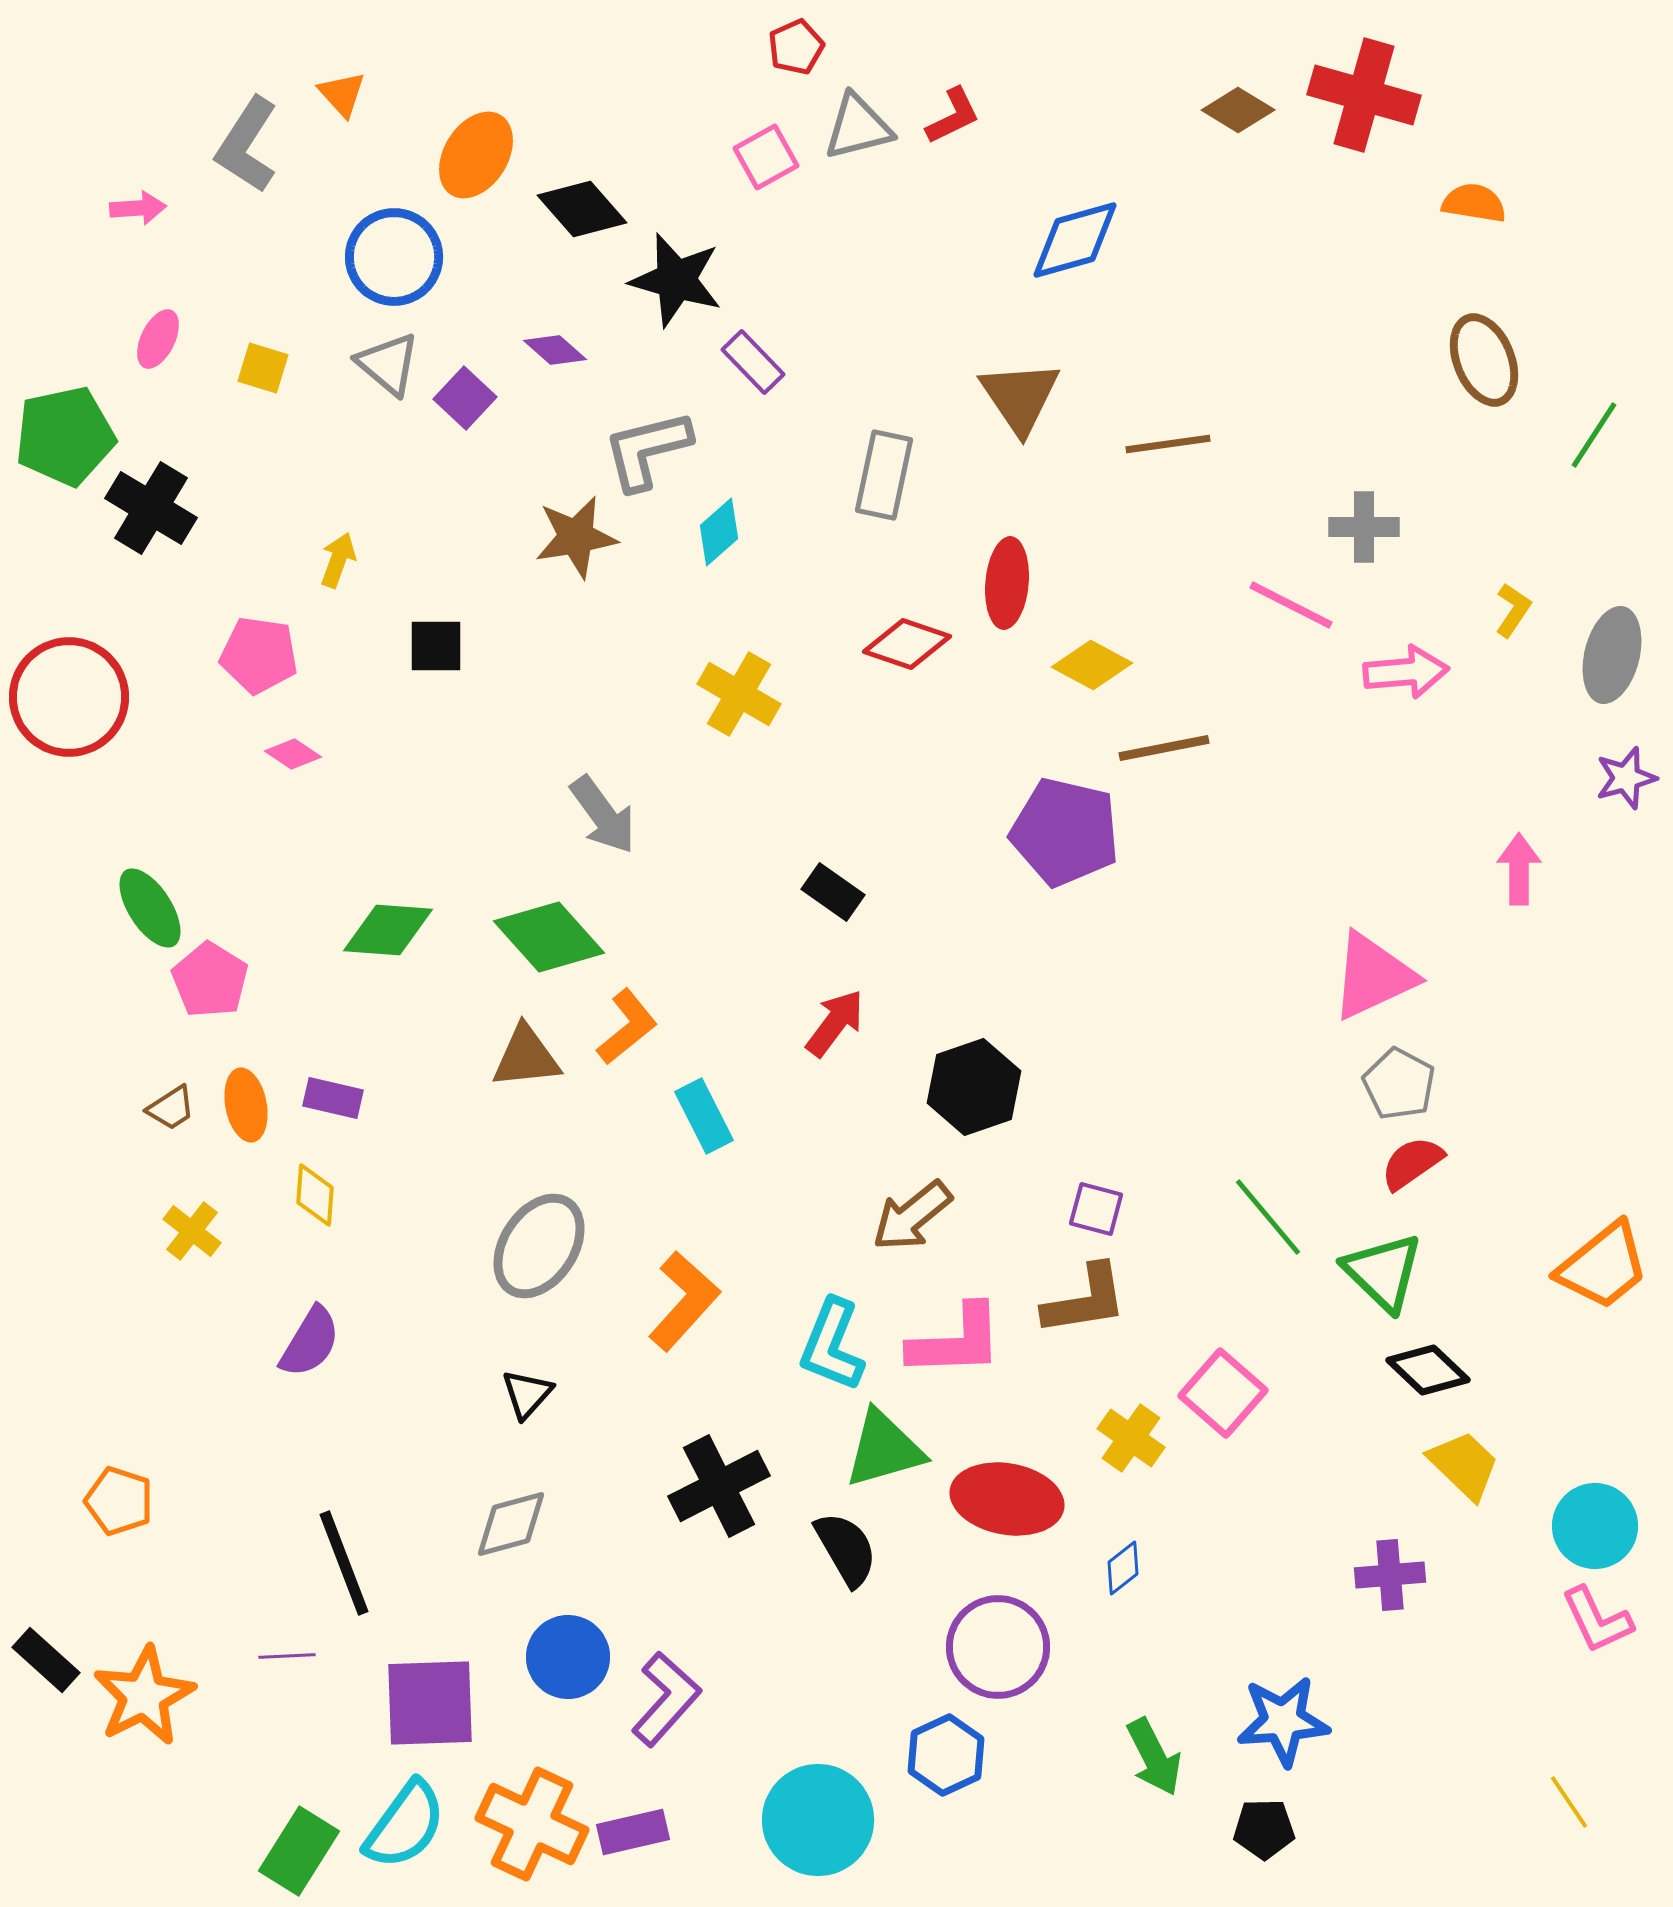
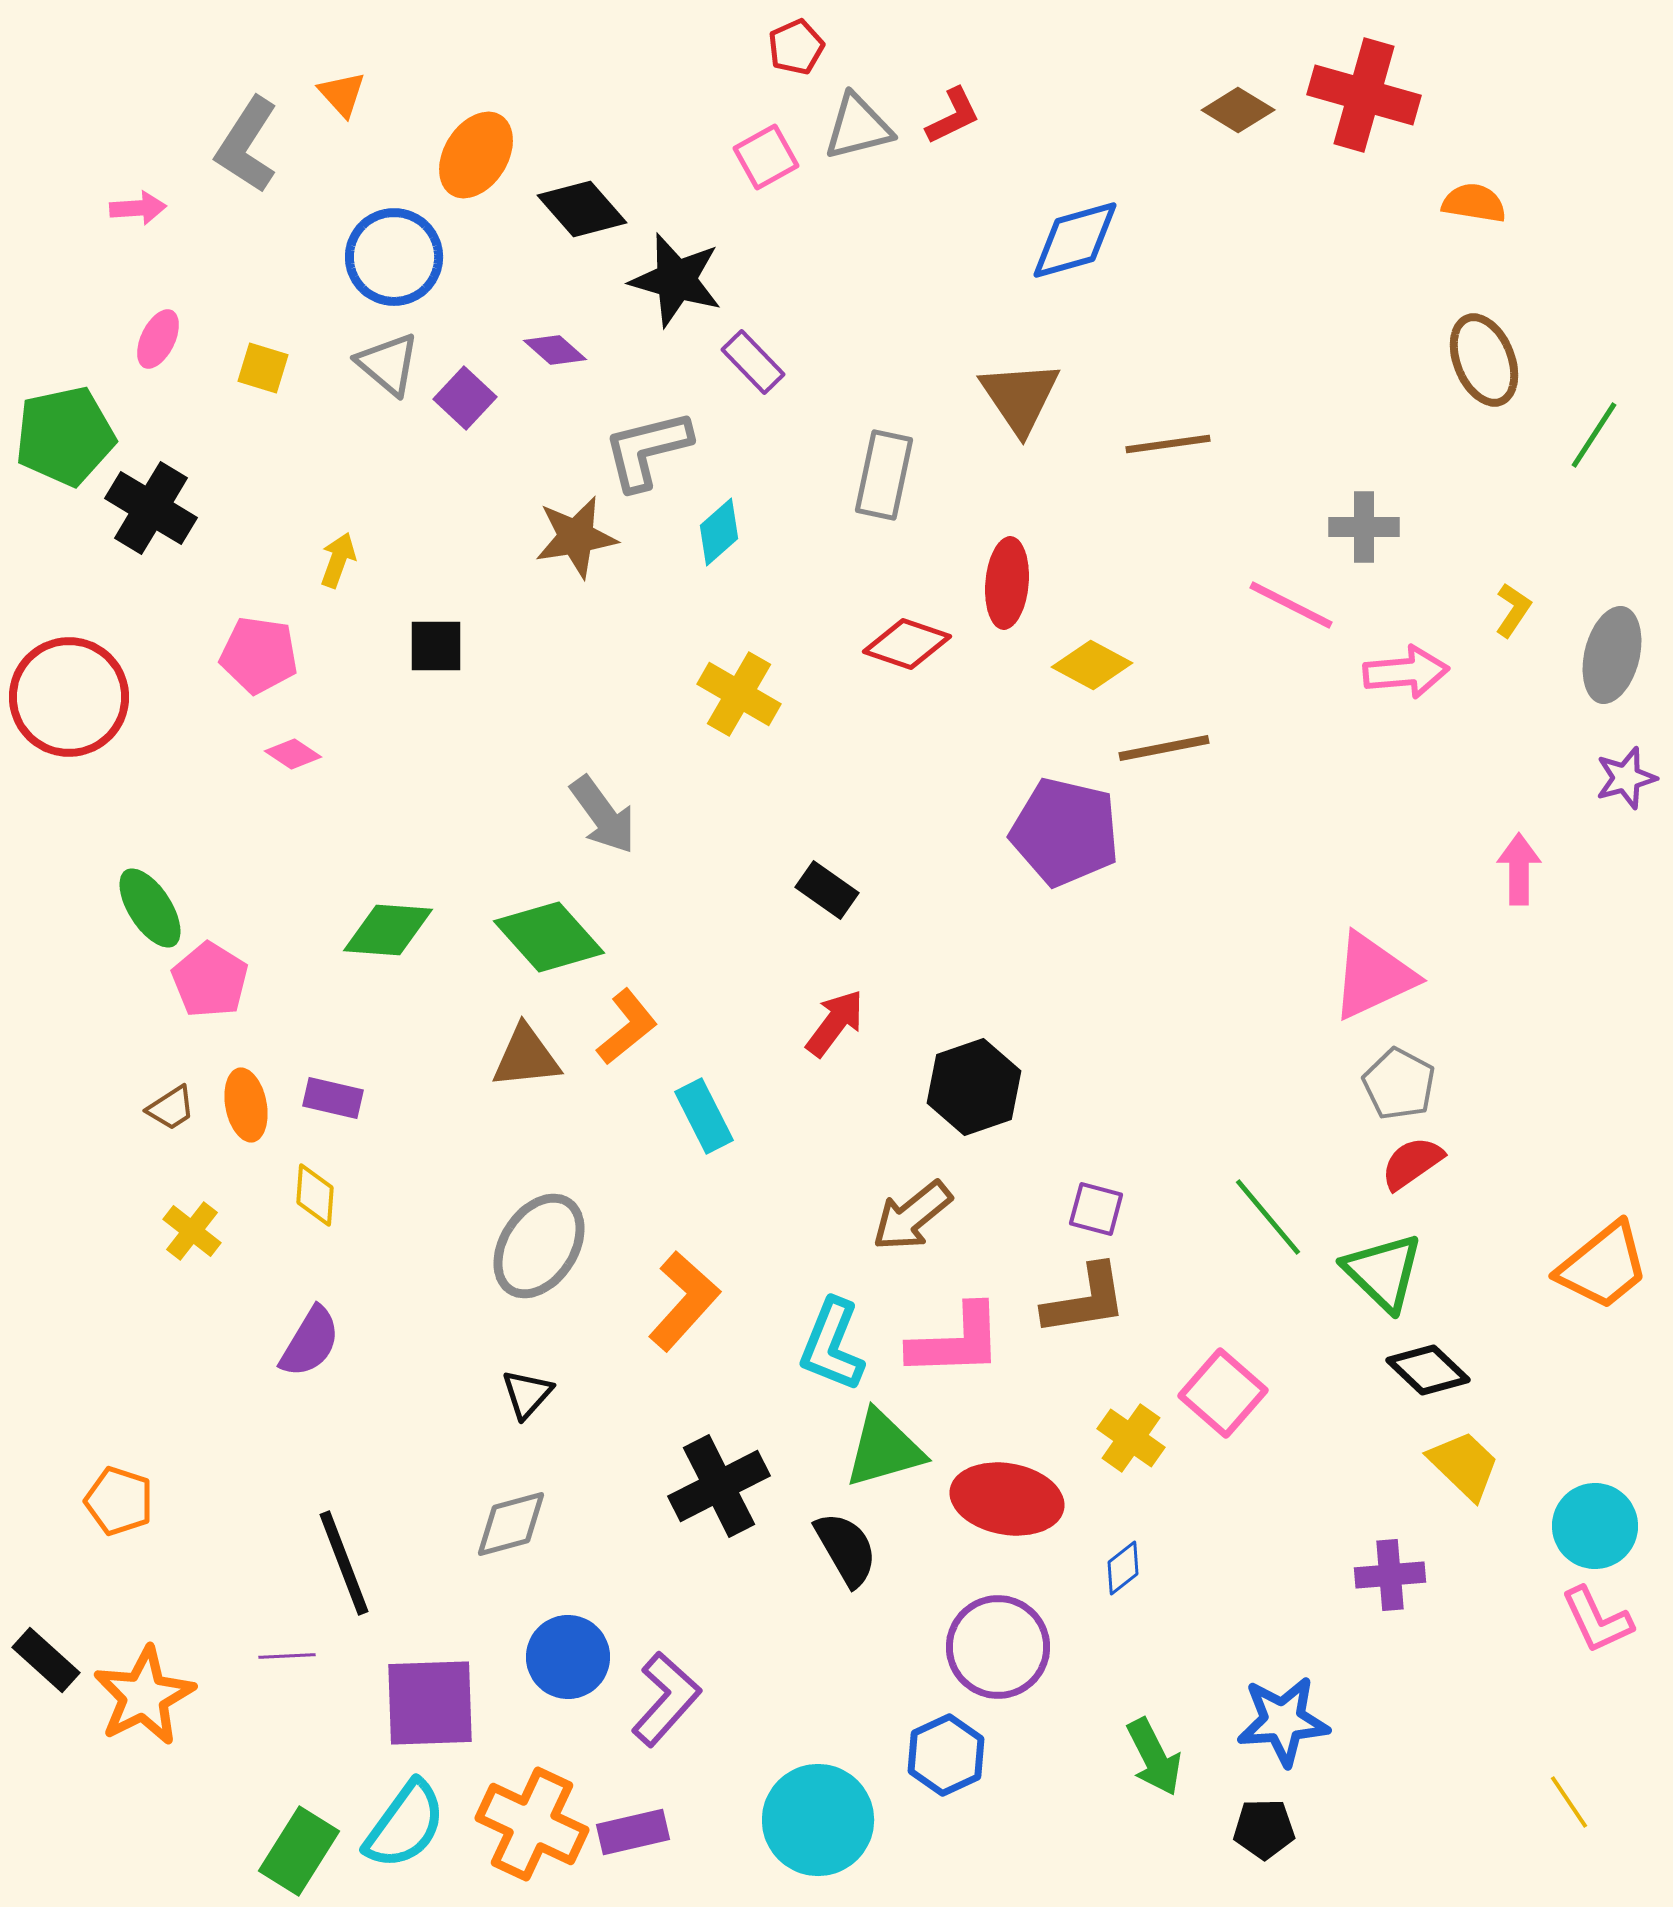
black rectangle at (833, 892): moved 6 px left, 2 px up
